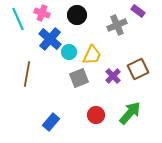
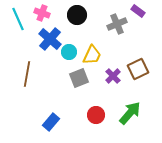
gray cross: moved 1 px up
